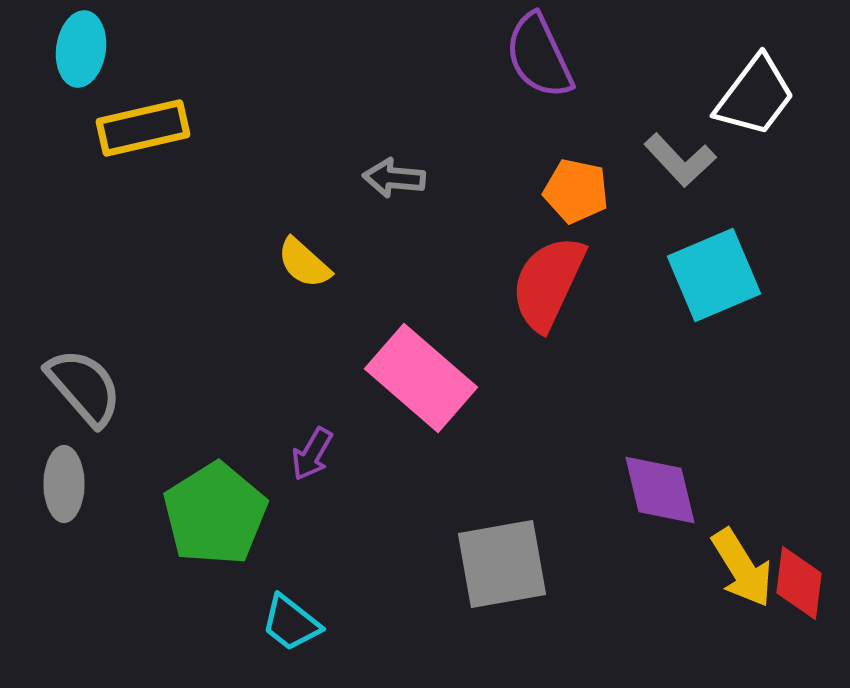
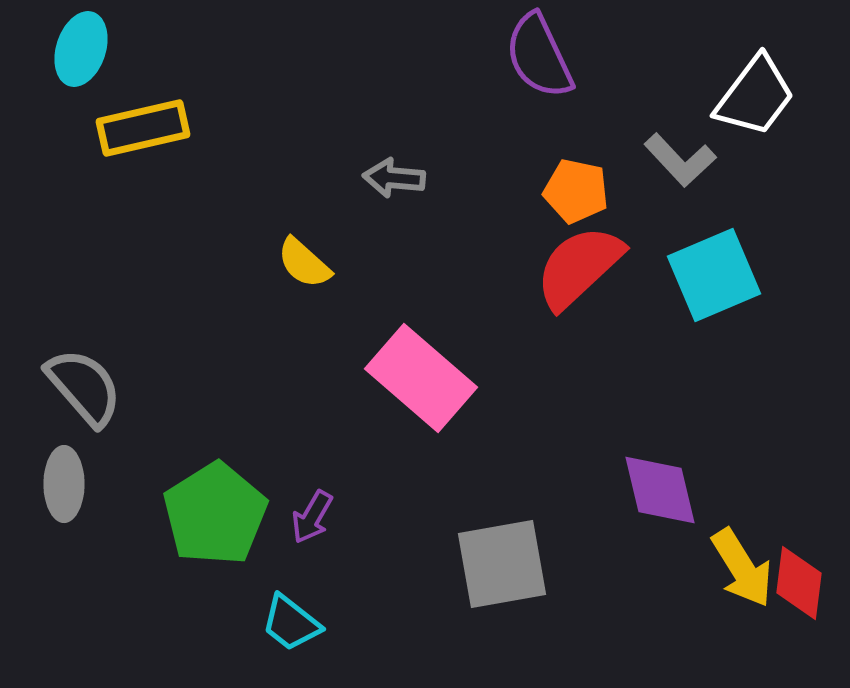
cyan ellipse: rotated 10 degrees clockwise
red semicircle: moved 31 px right, 16 px up; rotated 22 degrees clockwise
purple arrow: moved 63 px down
